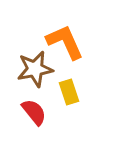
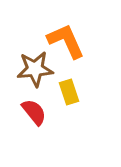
orange L-shape: moved 1 px right, 1 px up
brown star: rotated 6 degrees clockwise
